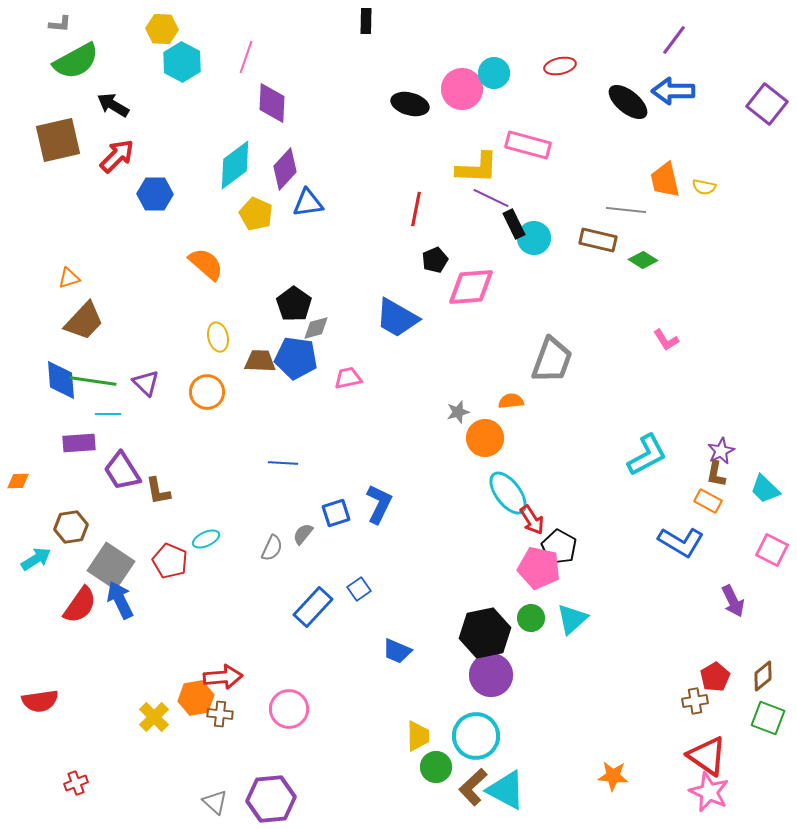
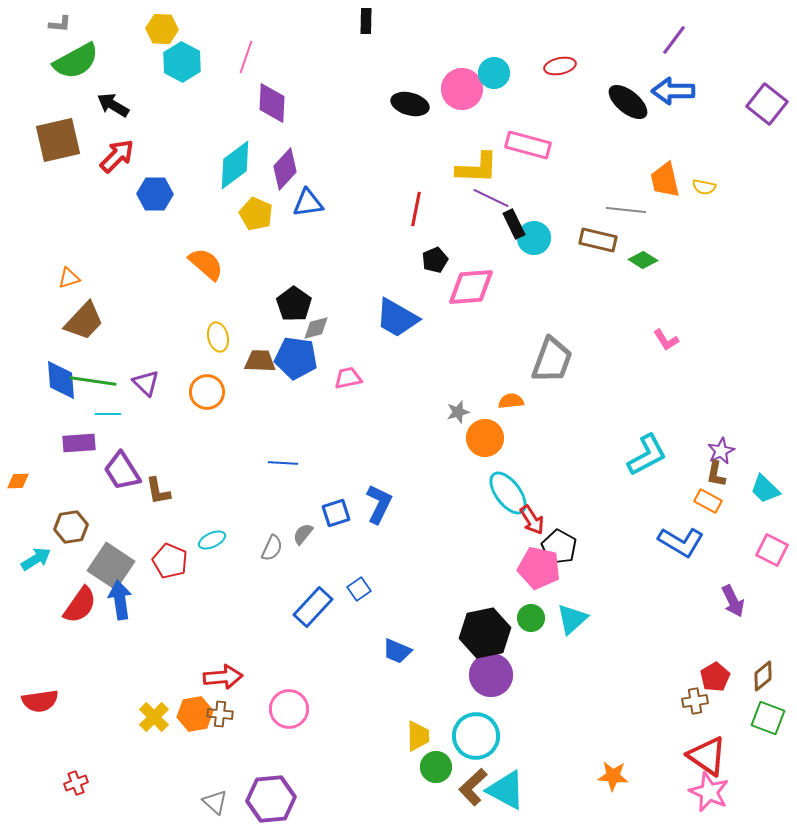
cyan ellipse at (206, 539): moved 6 px right, 1 px down
blue arrow at (120, 600): rotated 18 degrees clockwise
orange hexagon at (196, 698): moved 1 px left, 16 px down
